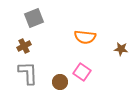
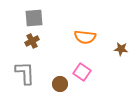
gray square: rotated 18 degrees clockwise
brown cross: moved 8 px right, 5 px up
gray L-shape: moved 3 px left
brown circle: moved 2 px down
